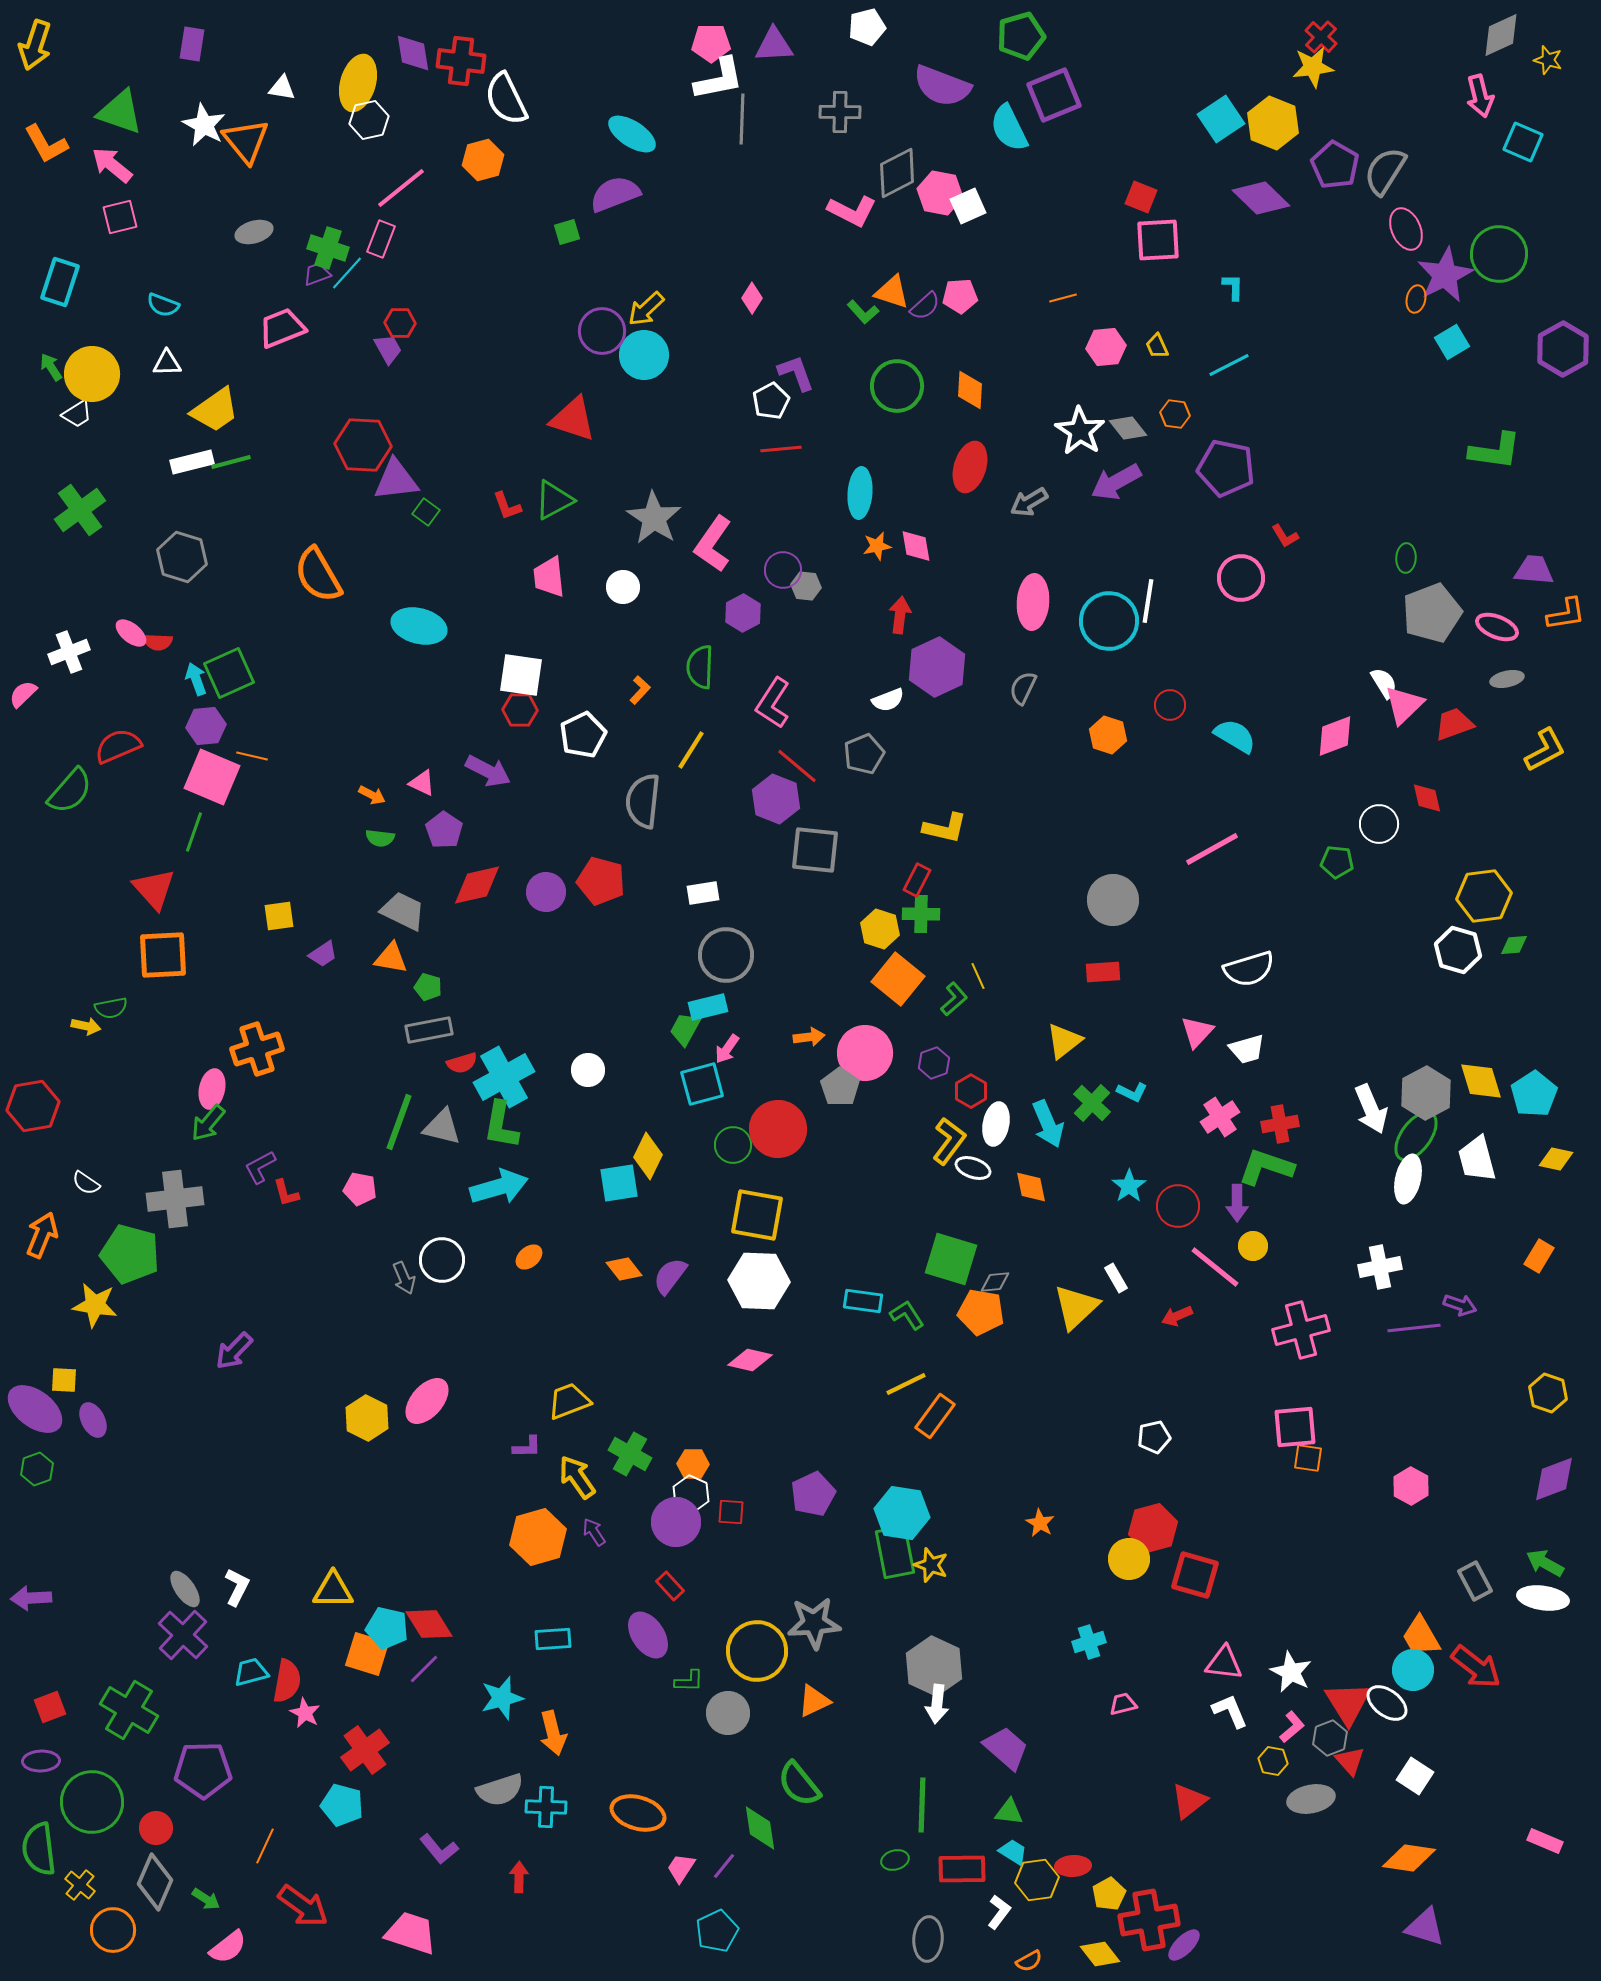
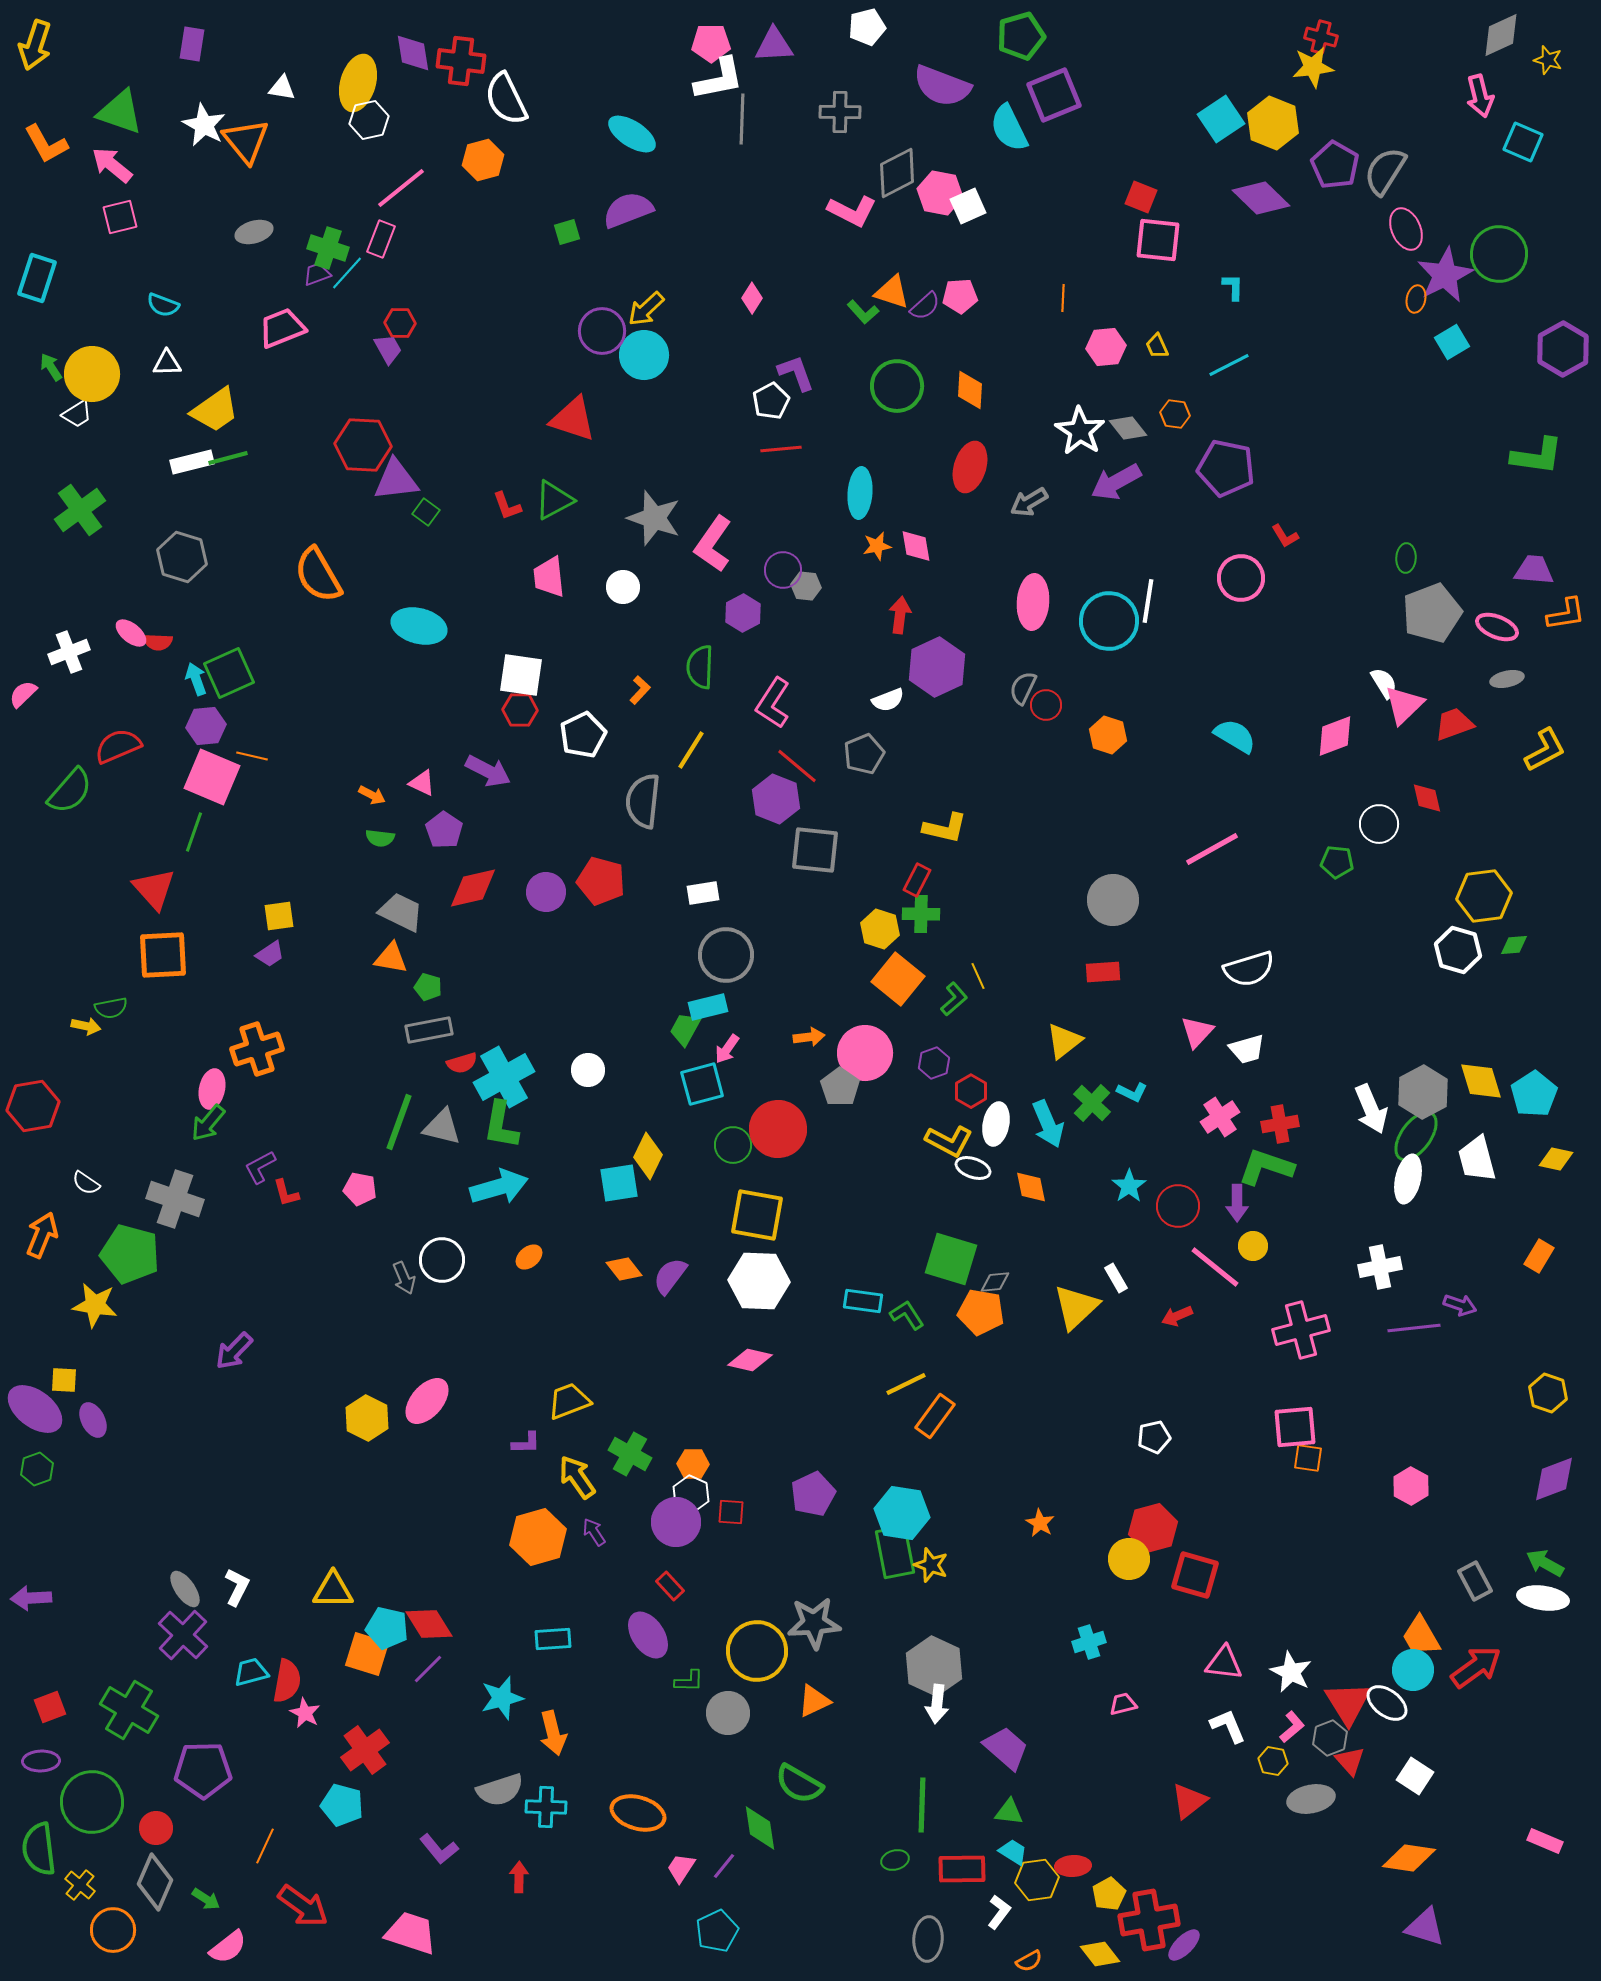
red cross at (1321, 37): rotated 28 degrees counterclockwise
purple semicircle at (615, 194): moved 13 px right, 16 px down
pink square at (1158, 240): rotated 9 degrees clockwise
cyan rectangle at (60, 282): moved 23 px left, 4 px up
orange line at (1063, 298): rotated 72 degrees counterclockwise
green L-shape at (1495, 451): moved 42 px right, 5 px down
green line at (231, 462): moved 3 px left, 4 px up
gray star at (654, 518): rotated 14 degrees counterclockwise
red circle at (1170, 705): moved 124 px left
red diamond at (477, 885): moved 4 px left, 3 px down
gray trapezoid at (403, 911): moved 2 px left, 1 px down
purple trapezoid at (323, 954): moved 53 px left
gray hexagon at (1426, 1093): moved 3 px left, 1 px up
yellow L-shape at (949, 1141): rotated 81 degrees clockwise
gray cross at (175, 1199): rotated 26 degrees clockwise
purple L-shape at (527, 1447): moved 1 px left, 4 px up
red arrow at (1476, 1667): rotated 74 degrees counterclockwise
purple line at (424, 1669): moved 4 px right
white L-shape at (1230, 1711): moved 2 px left, 15 px down
green semicircle at (799, 1784): rotated 21 degrees counterclockwise
